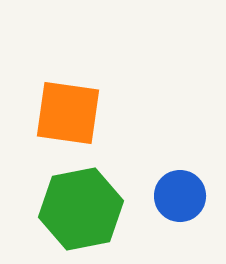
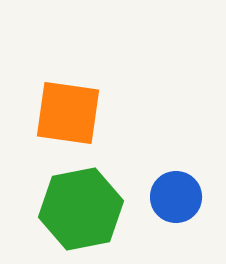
blue circle: moved 4 px left, 1 px down
